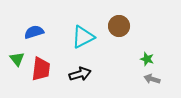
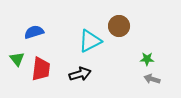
cyan triangle: moved 7 px right, 4 px down
green star: rotated 16 degrees counterclockwise
